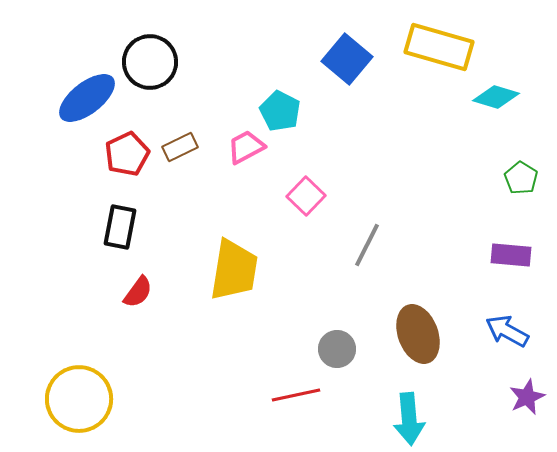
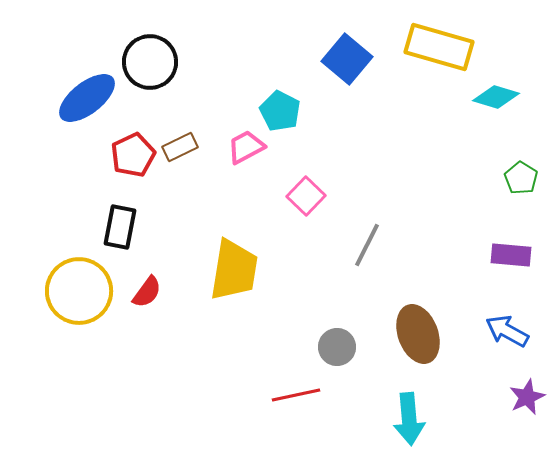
red pentagon: moved 6 px right, 1 px down
red semicircle: moved 9 px right
gray circle: moved 2 px up
yellow circle: moved 108 px up
